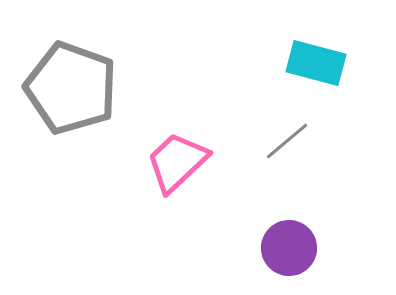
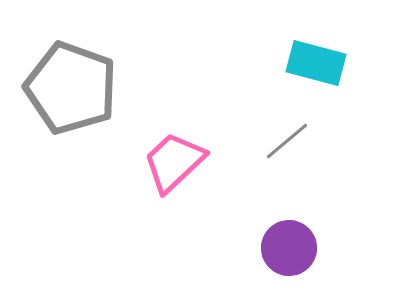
pink trapezoid: moved 3 px left
